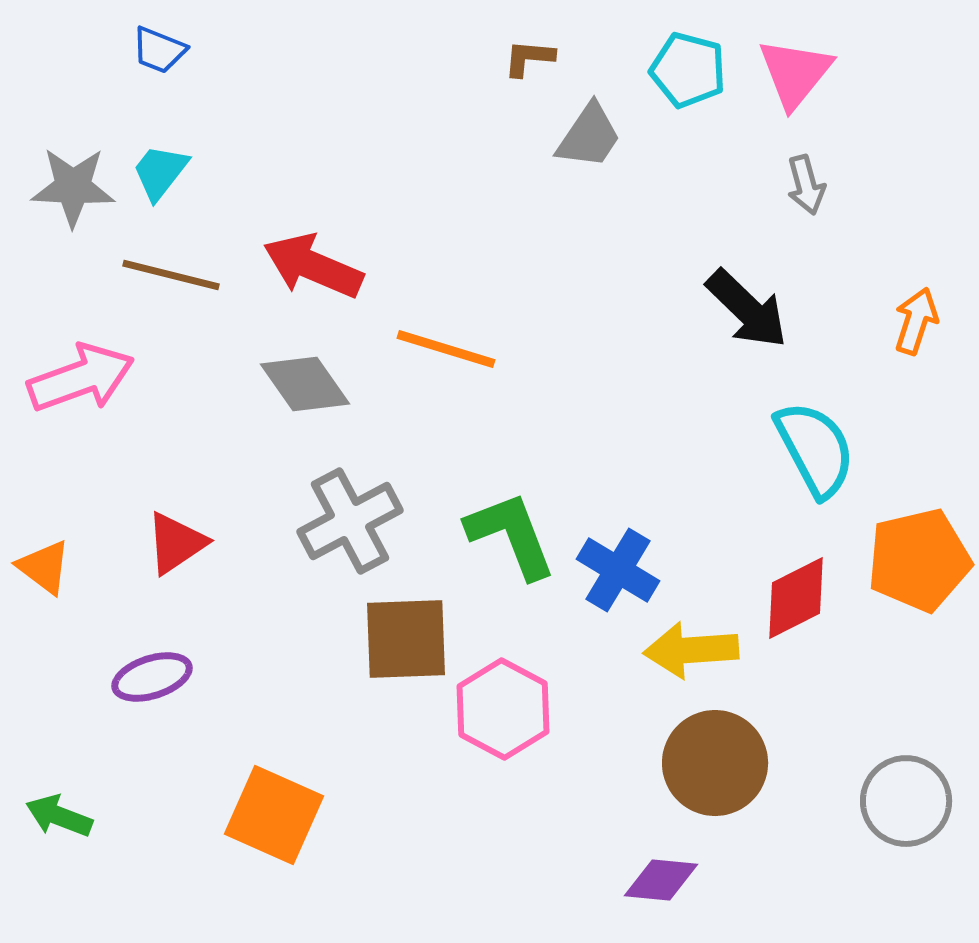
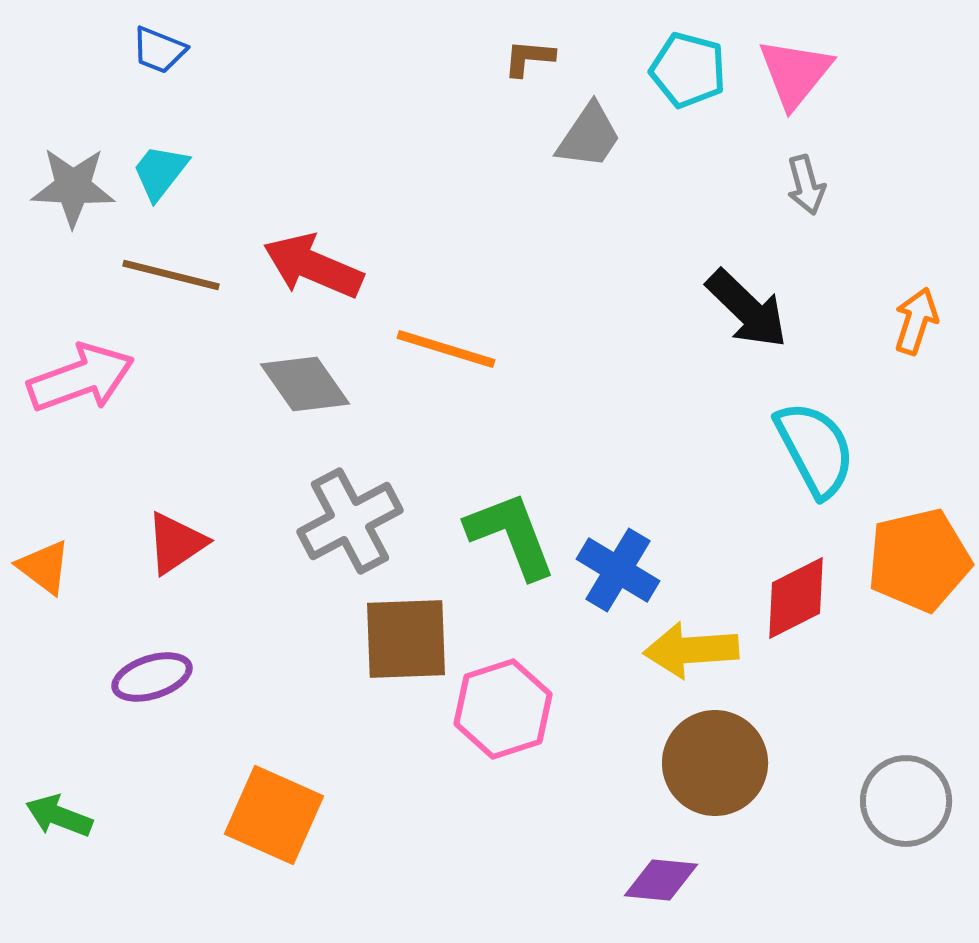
pink hexagon: rotated 14 degrees clockwise
